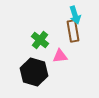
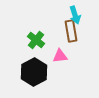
brown rectangle: moved 2 px left
green cross: moved 4 px left
black hexagon: rotated 16 degrees clockwise
